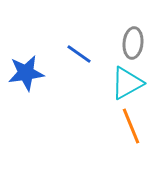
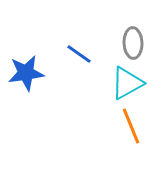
gray ellipse: rotated 8 degrees counterclockwise
